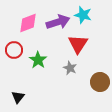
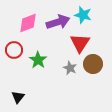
red triangle: moved 2 px right, 1 px up
brown circle: moved 7 px left, 18 px up
